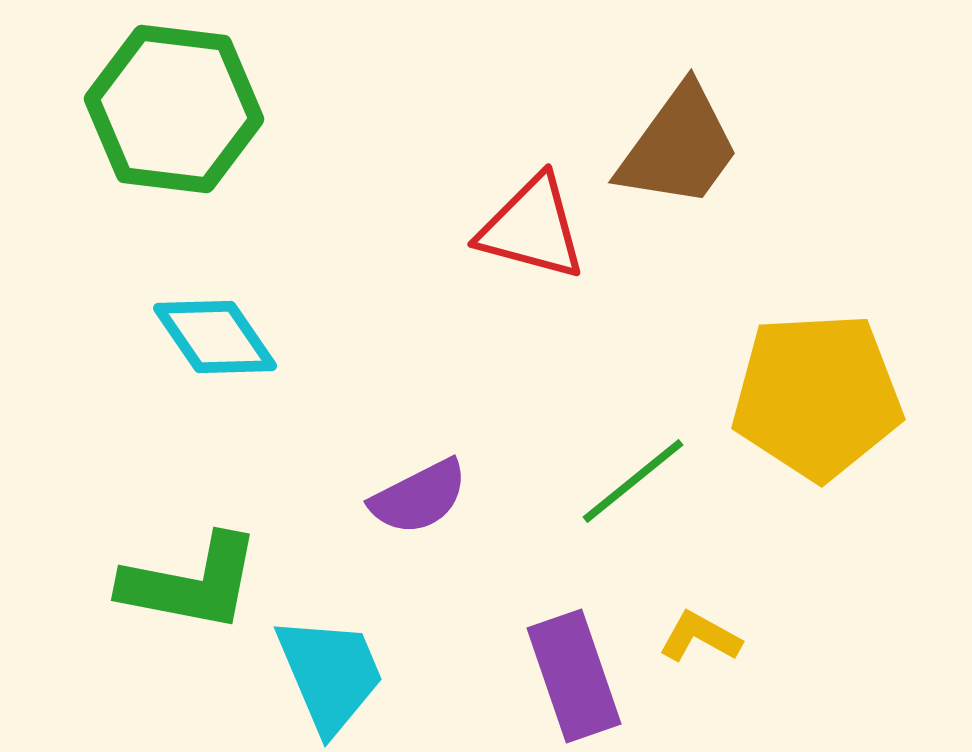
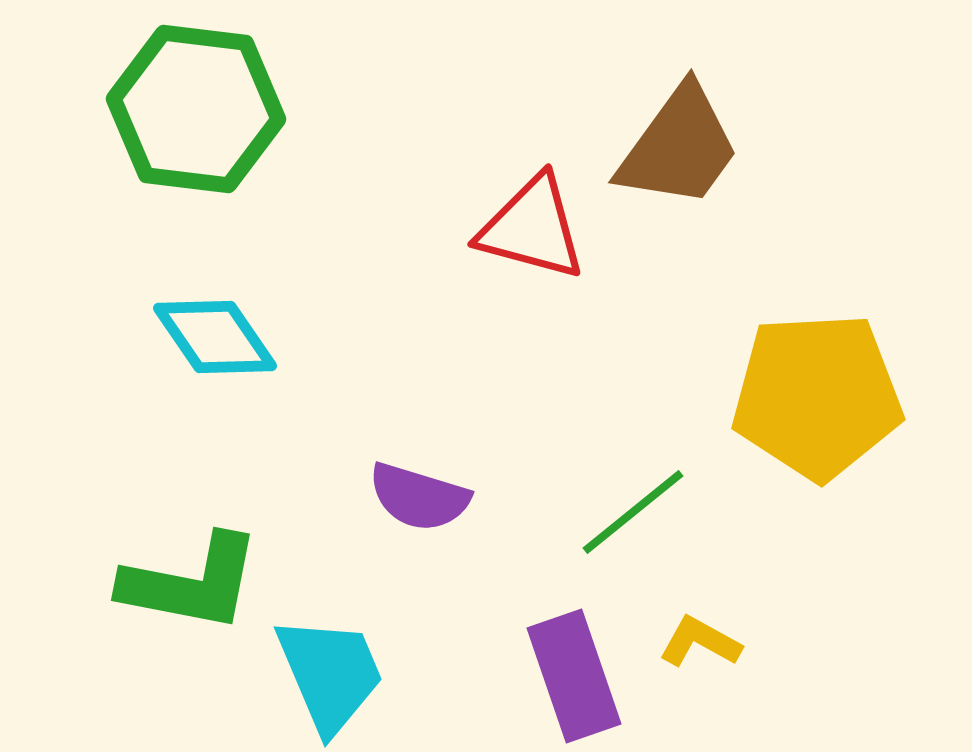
green hexagon: moved 22 px right
green line: moved 31 px down
purple semicircle: rotated 44 degrees clockwise
yellow L-shape: moved 5 px down
